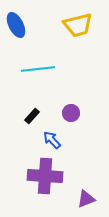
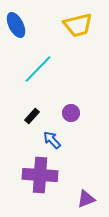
cyan line: rotated 40 degrees counterclockwise
purple cross: moved 5 px left, 1 px up
